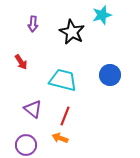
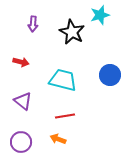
cyan star: moved 2 px left
red arrow: rotated 42 degrees counterclockwise
purple triangle: moved 10 px left, 8 px up
red line: rotated 60 degrees clockwise
orange arrow: moved 2 px left, 1 px down
purple circle: moved 5 px left, 3 px up
